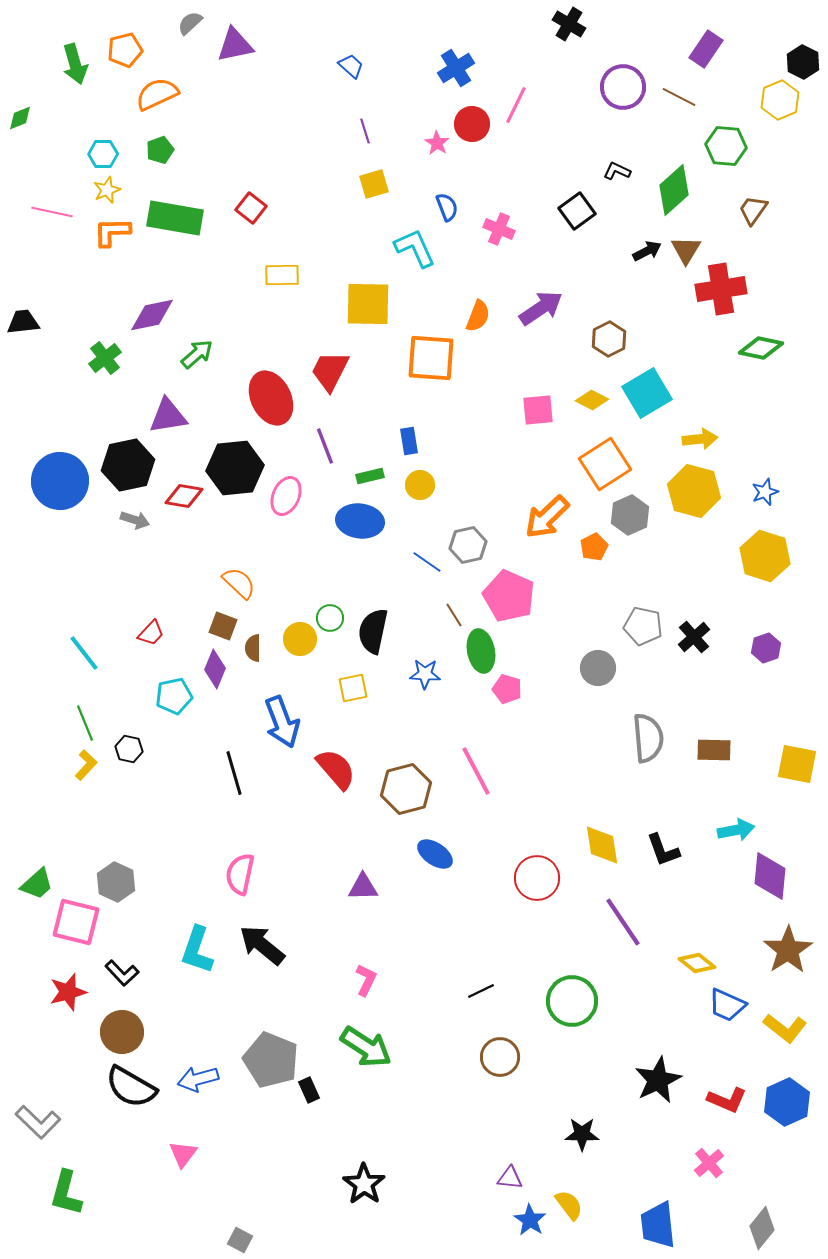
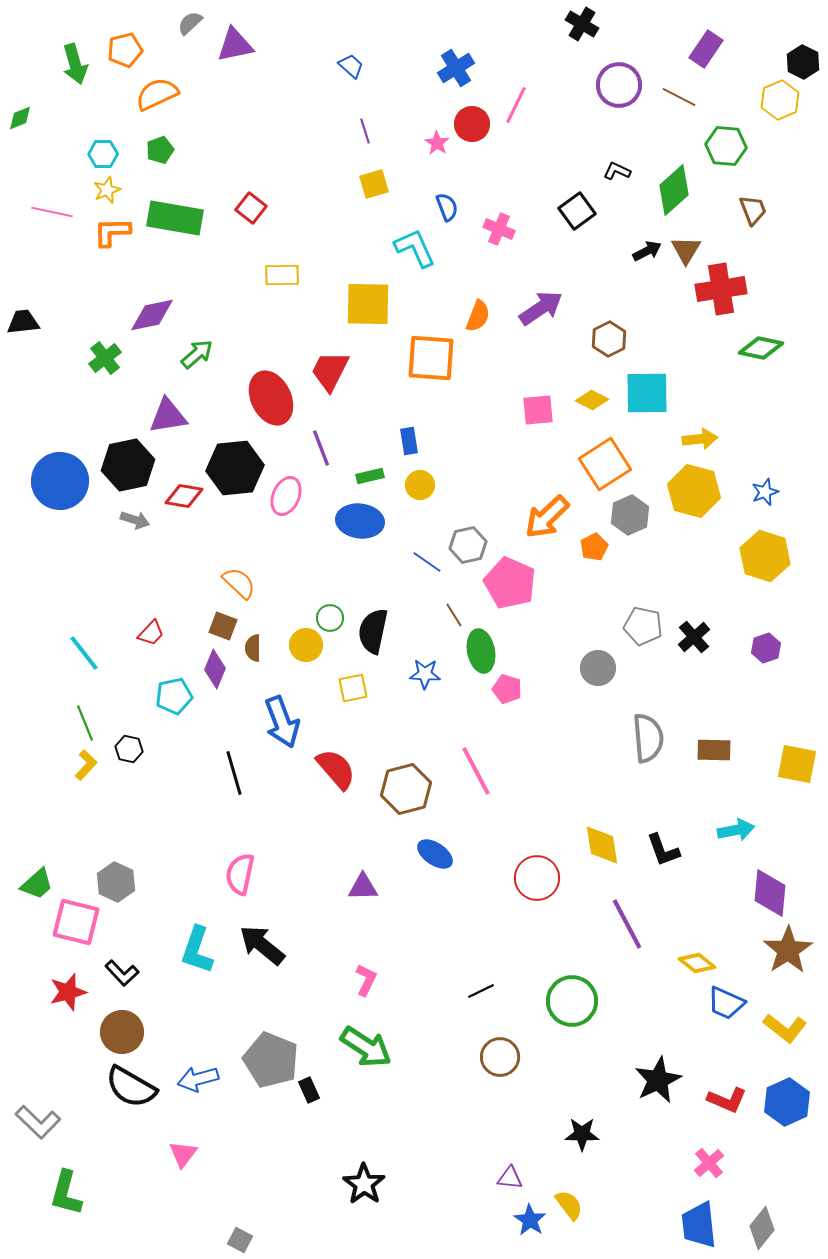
black cross at (569, 24): moved 13 px right
purple circle at (623, 87): moved 4 px left, 2 px up
brown trapezoid at (753, 210): rotated 124 degrees clockwise
cyan square at (647, 393): rotated 30 degrees clockwise
purple line at (325, 446): moved 4 px left, 2 px down
pink pentagon at (509, 596): moved 1 px right, 13 px up
yellow circle at (300, 639): moved 6 px right, 6 px down
purple diamond at (770, 876): moved 17 px down
purple line at (623, 922): moved 4 px right, 2 px down; rotated 6 degrees clockwise
blue trapezoid at (727, 1005): moved 1 px left, 2 px up
blue trapezoid at (658, 1225): moved 41 px right
